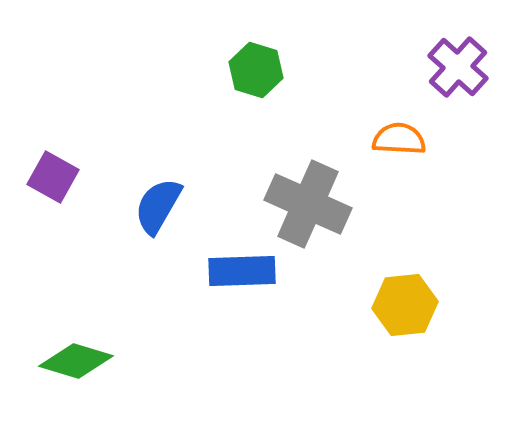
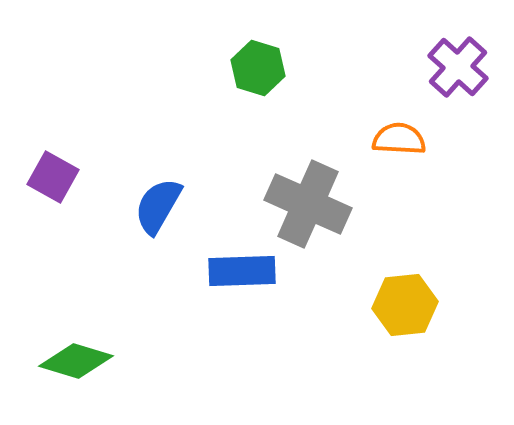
green hexagon: moved 2 px right, 2 px up
